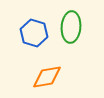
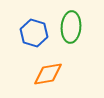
orange diamond: moved 1 px right, 3 px up
